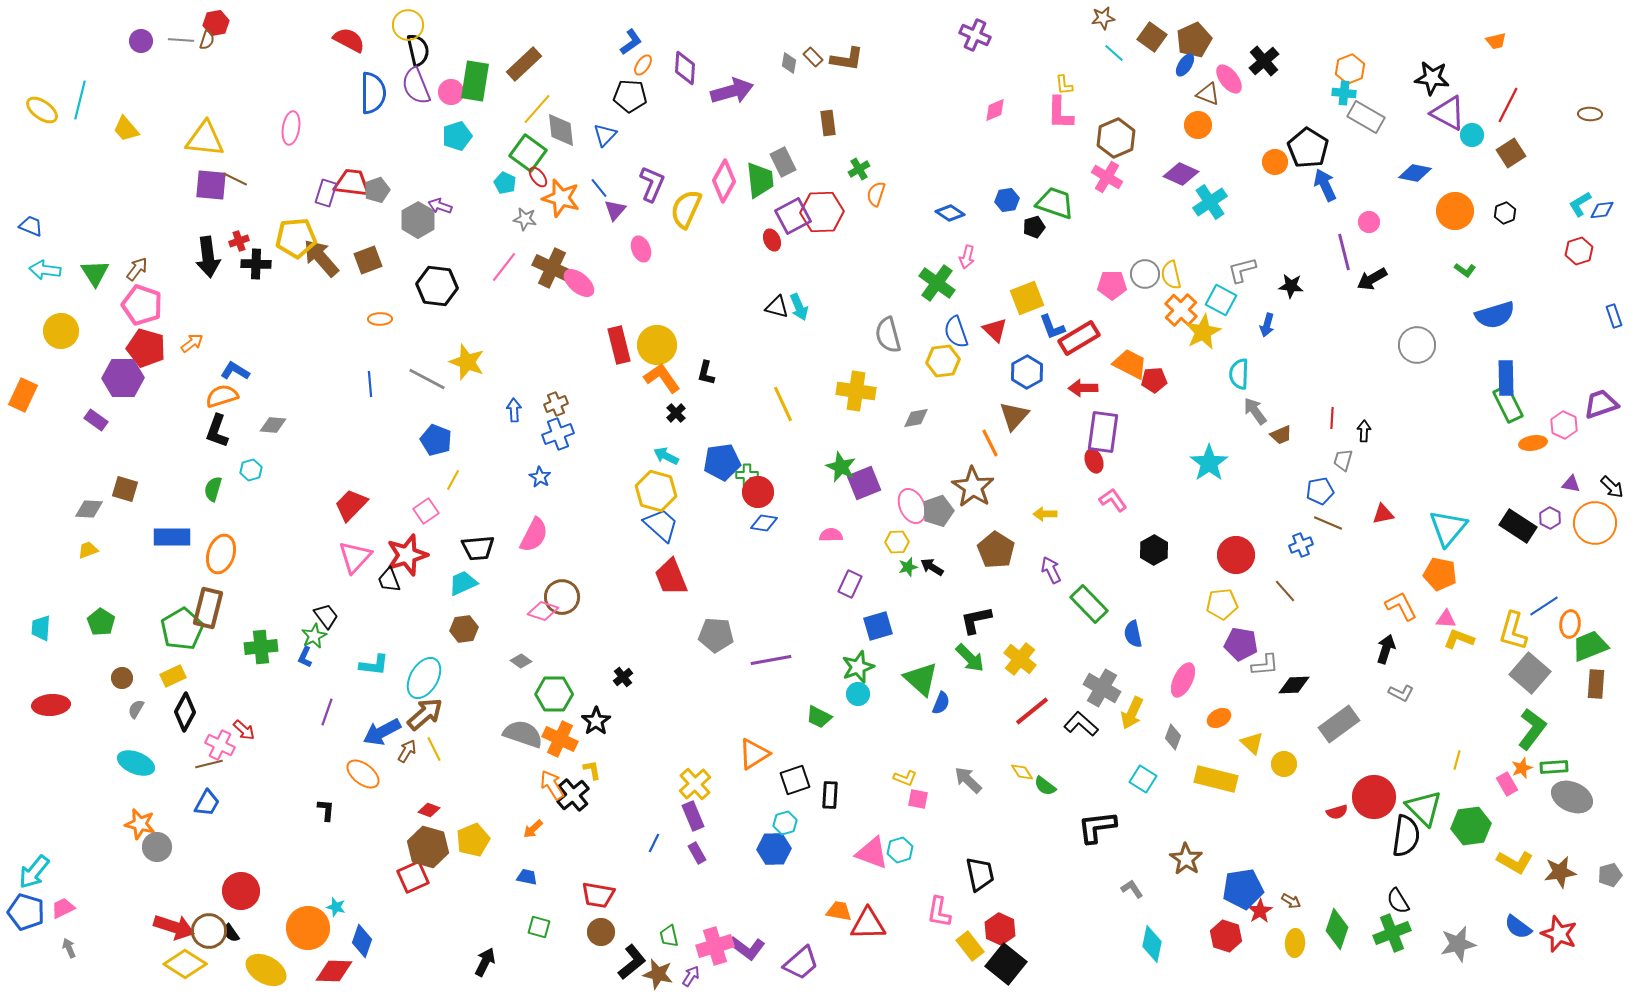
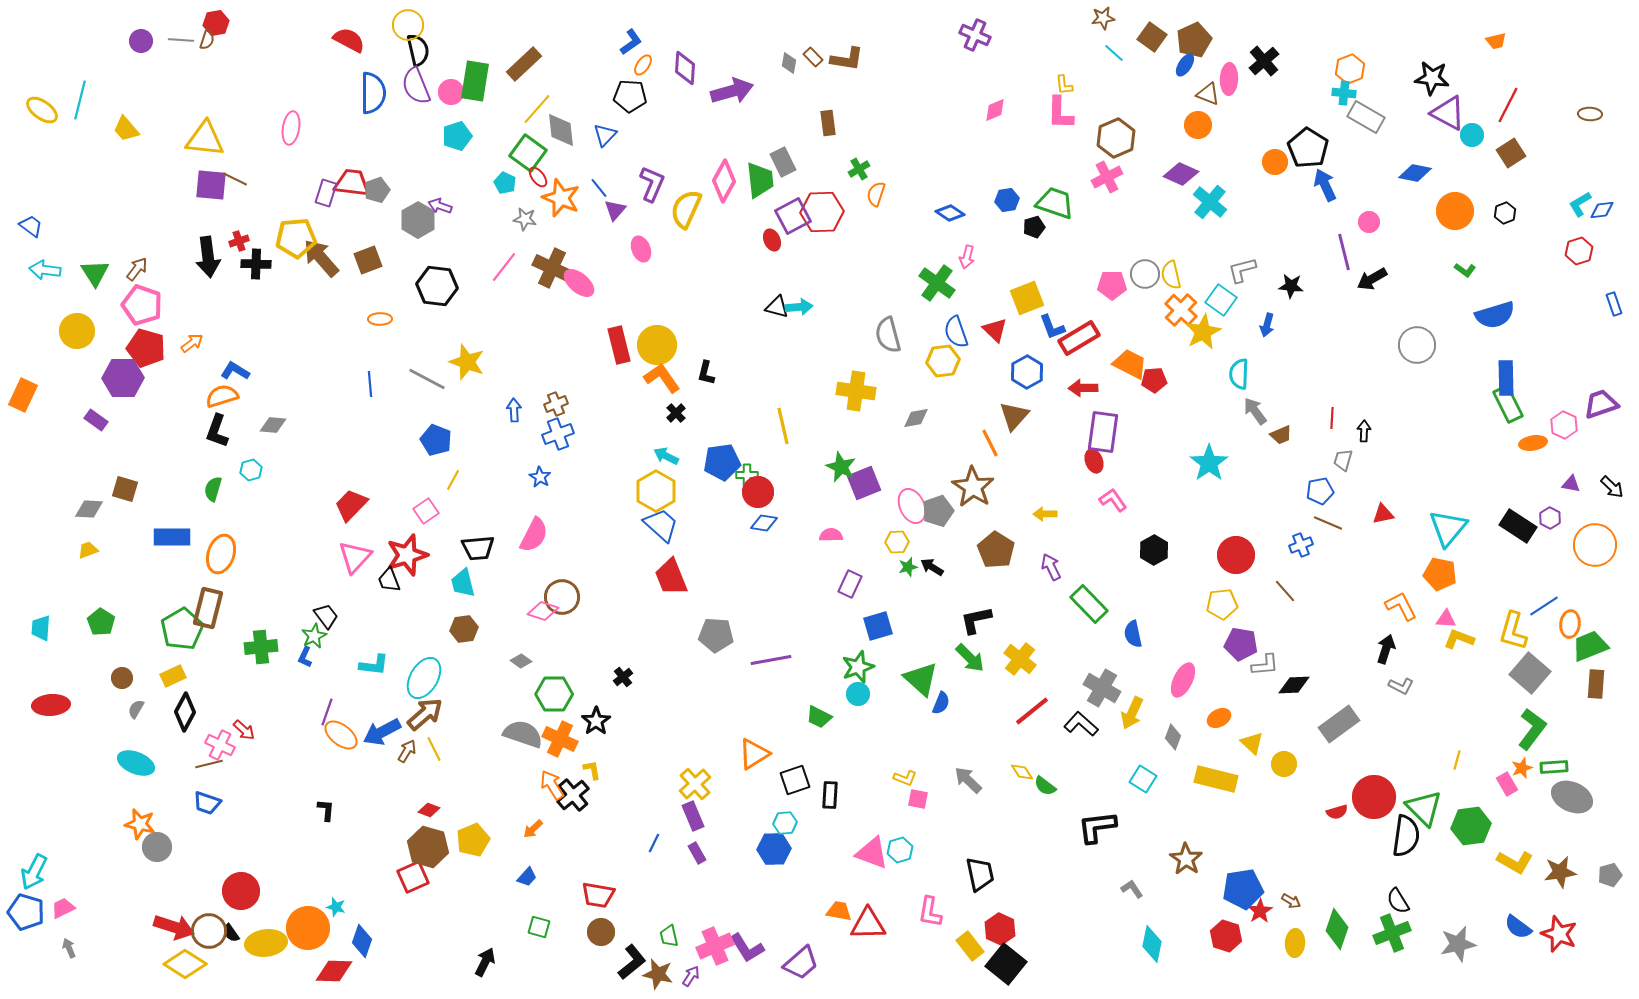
pink ellipse at (1229, 79): rotated 40 degrees clockwise
pink cross at (1107, 177): rotated 32 degrees clockwise
orange star at (561, 198): rotated 6 degrees clockwise
cyan cross at (1210, 202): rotated 16 degrees counterclockwise
blue trapezoid at (31, 226): rotated 15 degrees clockwise
cyan square at (1221, 300): rotated 8 degrees clockwise
cyan arrow at (799, 307): rotated 72 degrees counterclockwise
blue rectangle at (1614, 316): moved 12 px up
yellow circle at (61, 331): moved 16 px right
yellow line at (783, 404): moved 22 px down; rotated 12 degrees clockwise
yellow hexagon at (656, 491): rotated 15 degrees clockwise
orange circle at (1595, 523): moved 22 px down
purple arrow at (1051, 570): moved 3 px up
cyan trapezoid at (463, 583): rotated 80 degrees counterclockwise
gray L-shape at (1401, 693): moved 7 px up
orange ellipse at (363, 774): moved 22 px left, 39 px up
blue trapezoid at (207, 803): rotated 80 degrees clockwise
cyan hexagon at (785, 823): rotated 10 degrees clockwise
cyan arrow at (34, 872): rotated 12 degrees counterclockwise
blue trapezoid at (527, 877): rotated 120 degrees clockwise
pink L-shape at (939, 912): moved 9 px left
pink cross at (715, 946): rotated 6 degrees counterclockwise
purple L-shape at (747, 948): rotated 21 degrees clockwise
yellow ellipse at (266, 970): moved 27 px up; rotated 36 degrees counterclockwise
